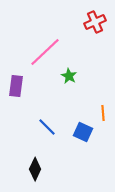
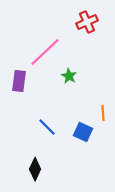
red cross: moved 8 px left
purple rectangle: moved 3 px right, 5 px up
